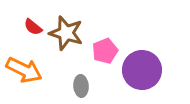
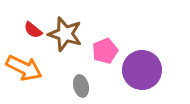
red semicircle: moved 3 px down
brown star: moved 1 px left, 1 px down
orange arrow: moved 2 px up
gray ellipse: rotated 10 degrees counterclockwise
